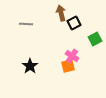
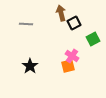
green square: moved 2 px left
